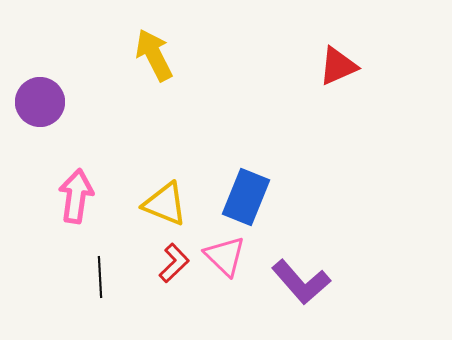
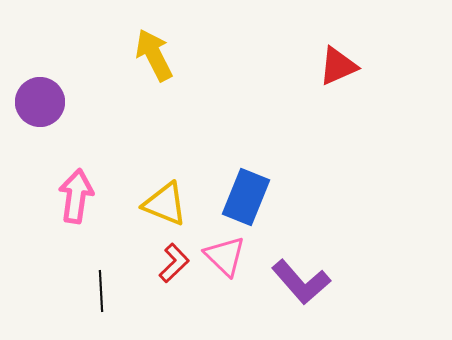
black line: moved 1 px right, 14 px down
